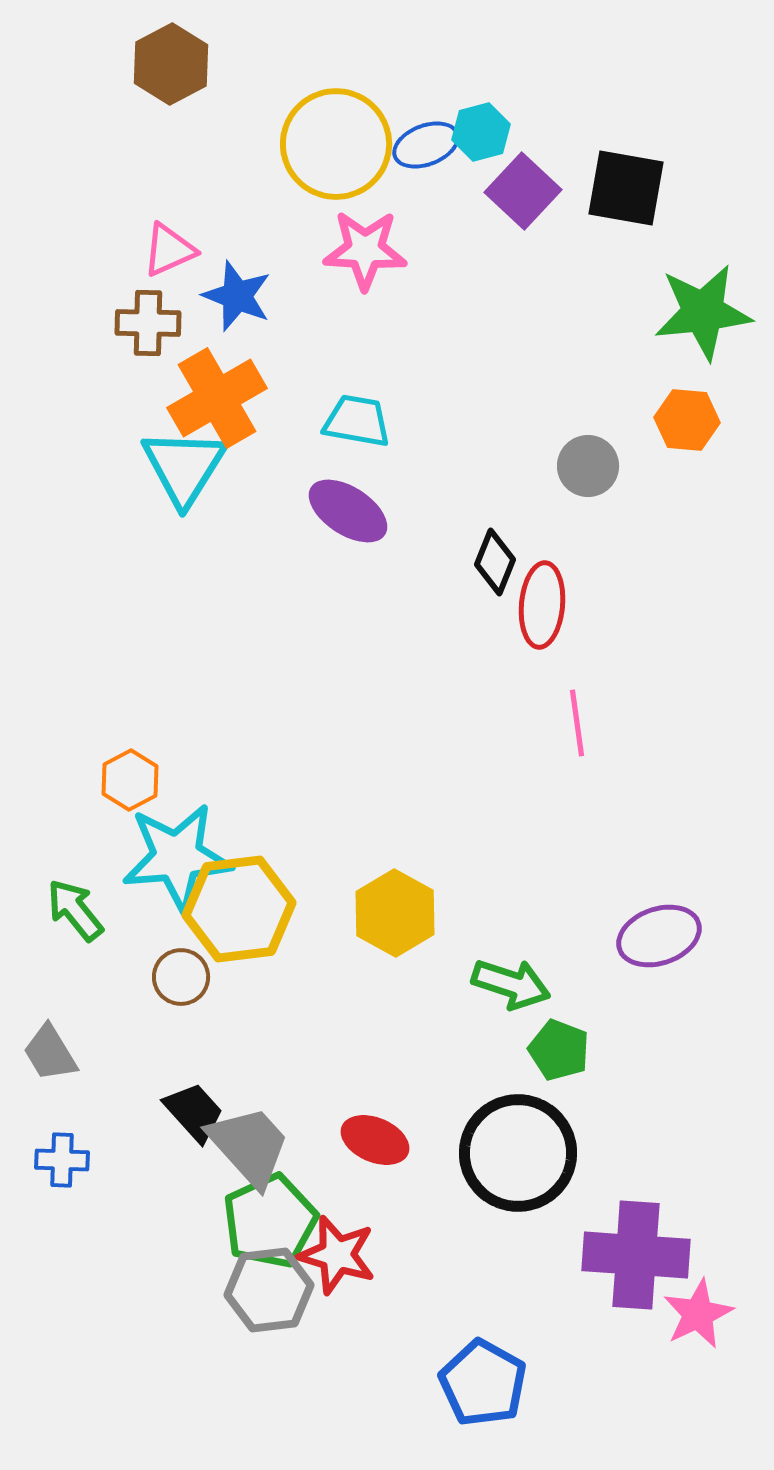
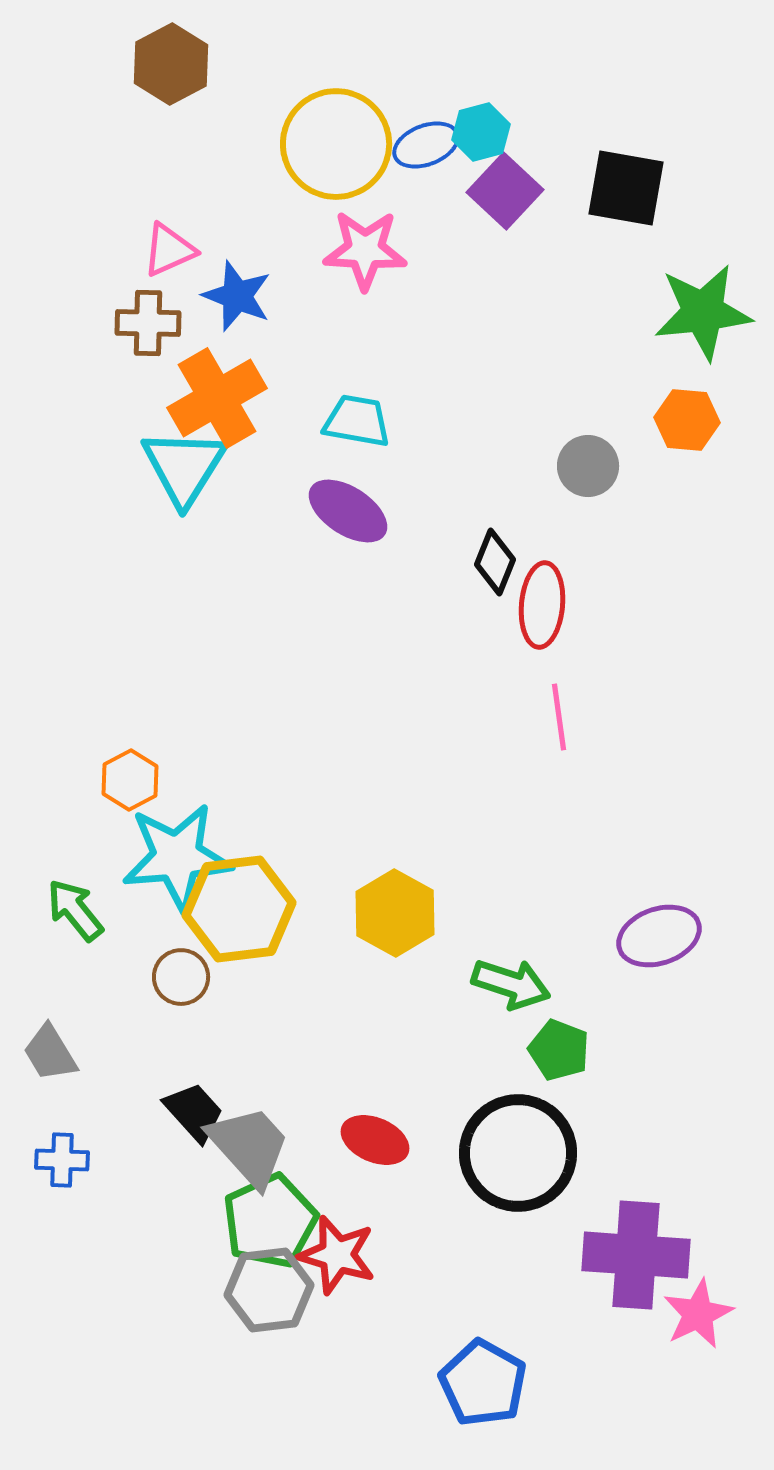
purple square at (523, 191): moved 18 px left
pink line at (577, 723): moved 18 px left, 6 px up
